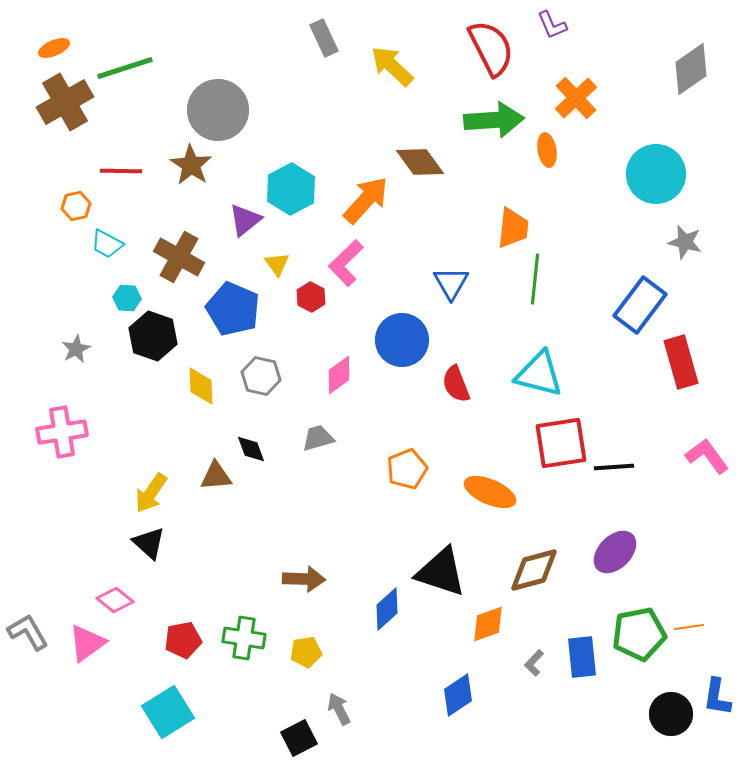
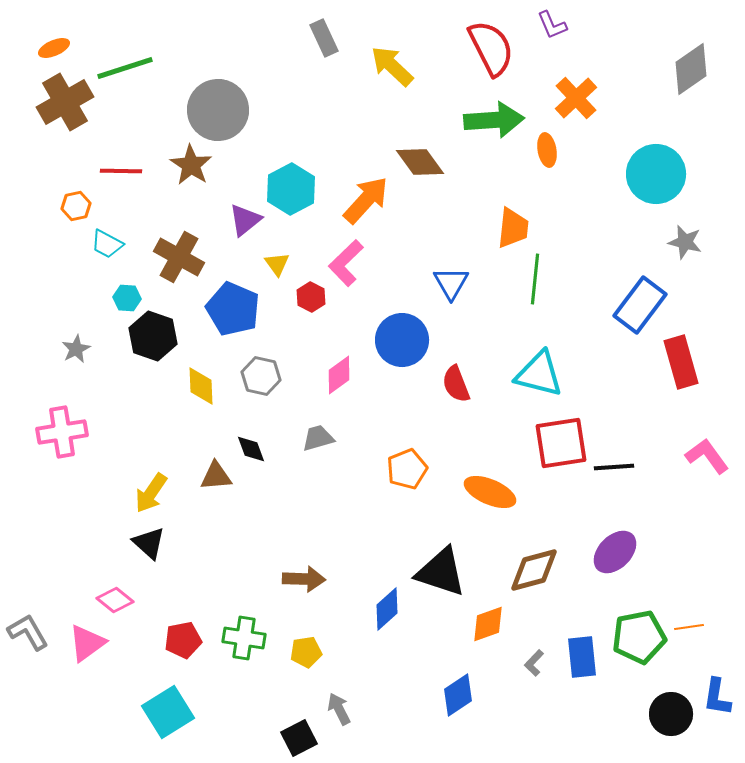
green pentagon at (639, 634): moved 3 px down
